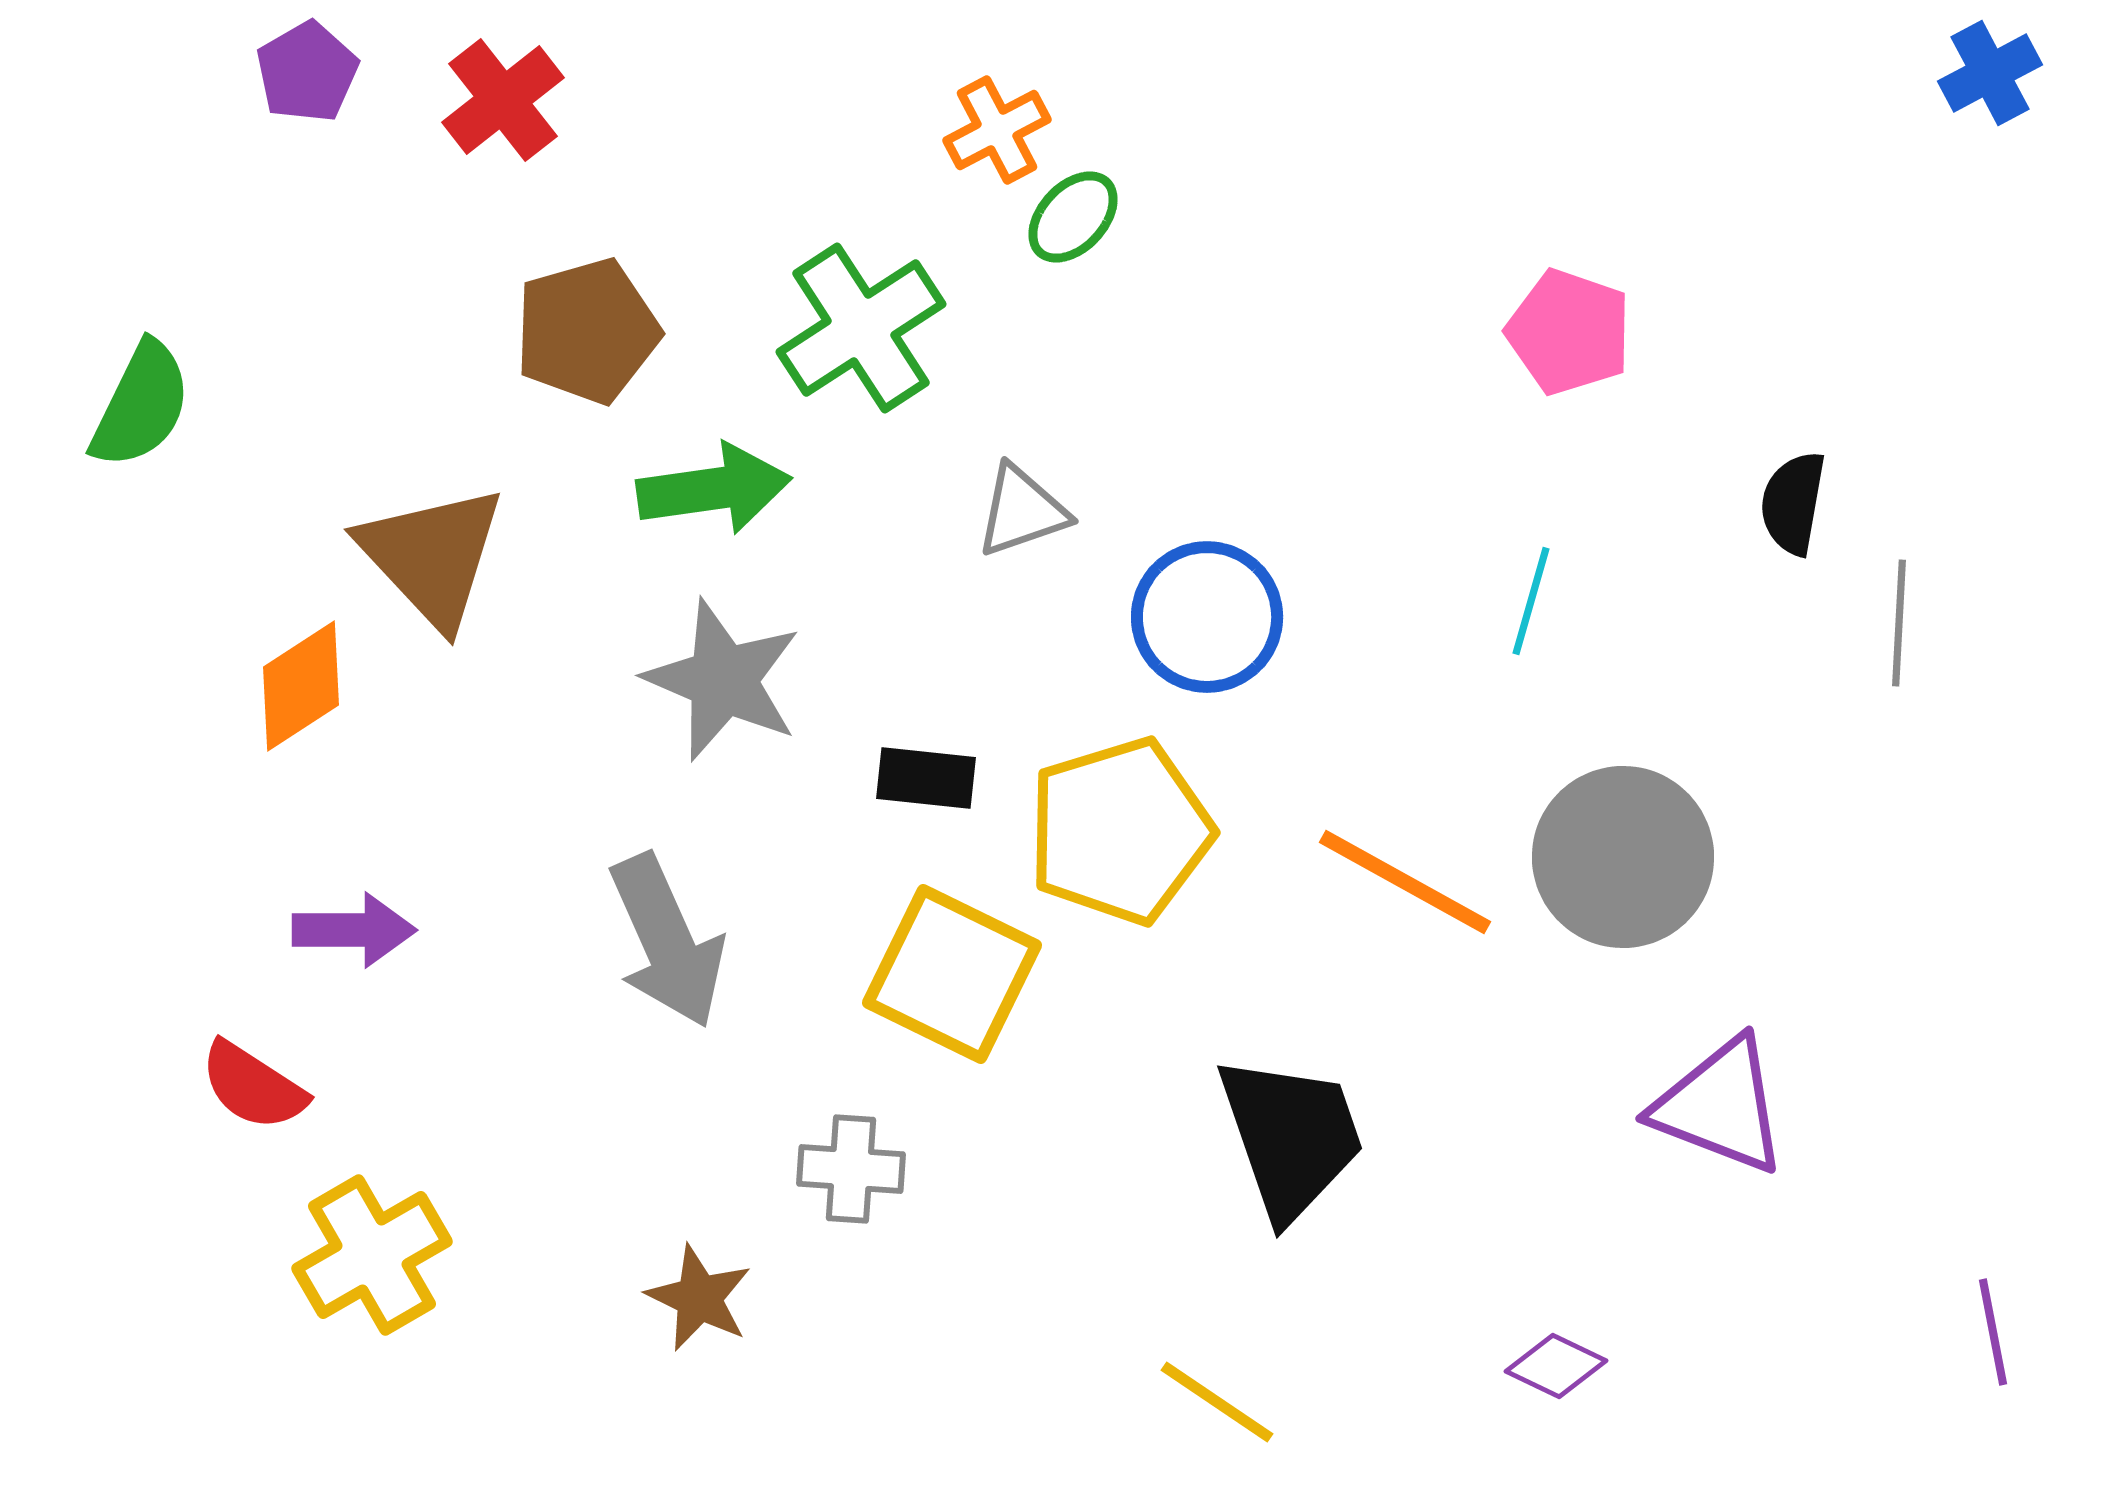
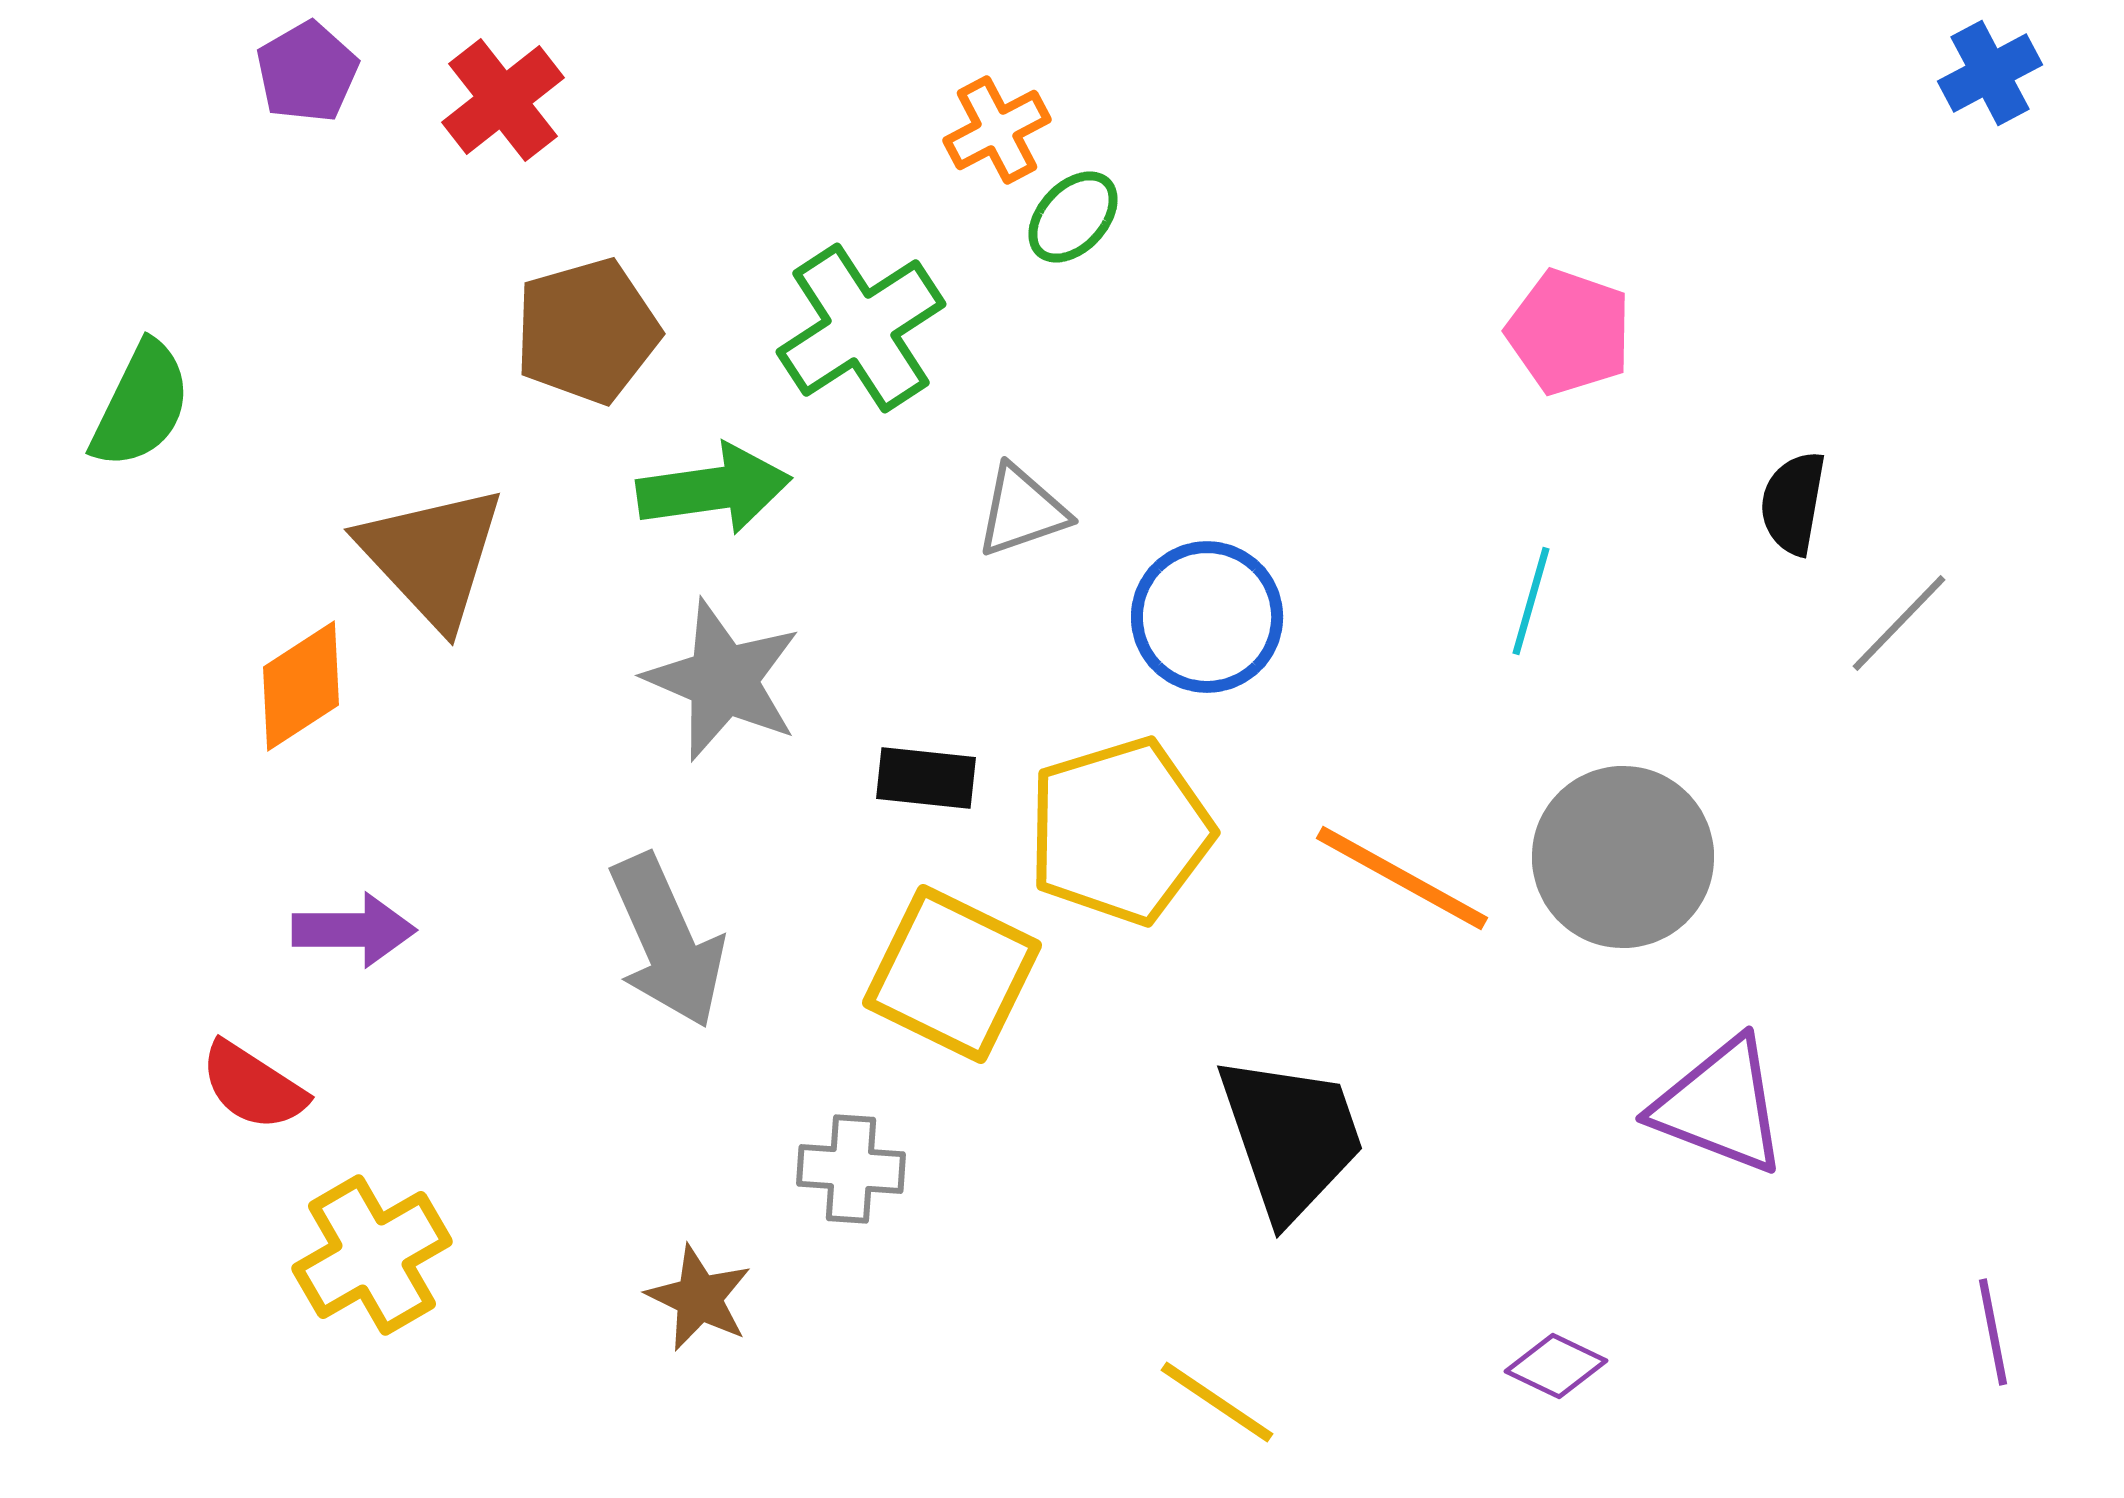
gray line: rotated 41 degrees clockwise
orange line: moved 3 px left, 4 px up
